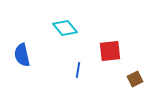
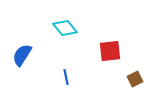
blue semicircle: rotated 45 degrees clockwise
blue line: moved 12 px left, 7 px down; rotated 21 degrees counterclockwise
